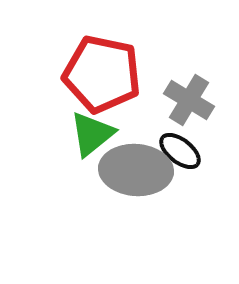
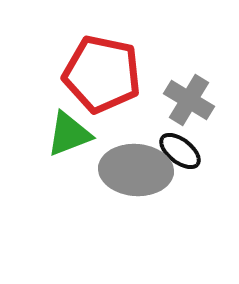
green triangle: moved 23 px left; rotated 18 degrees clockwise
